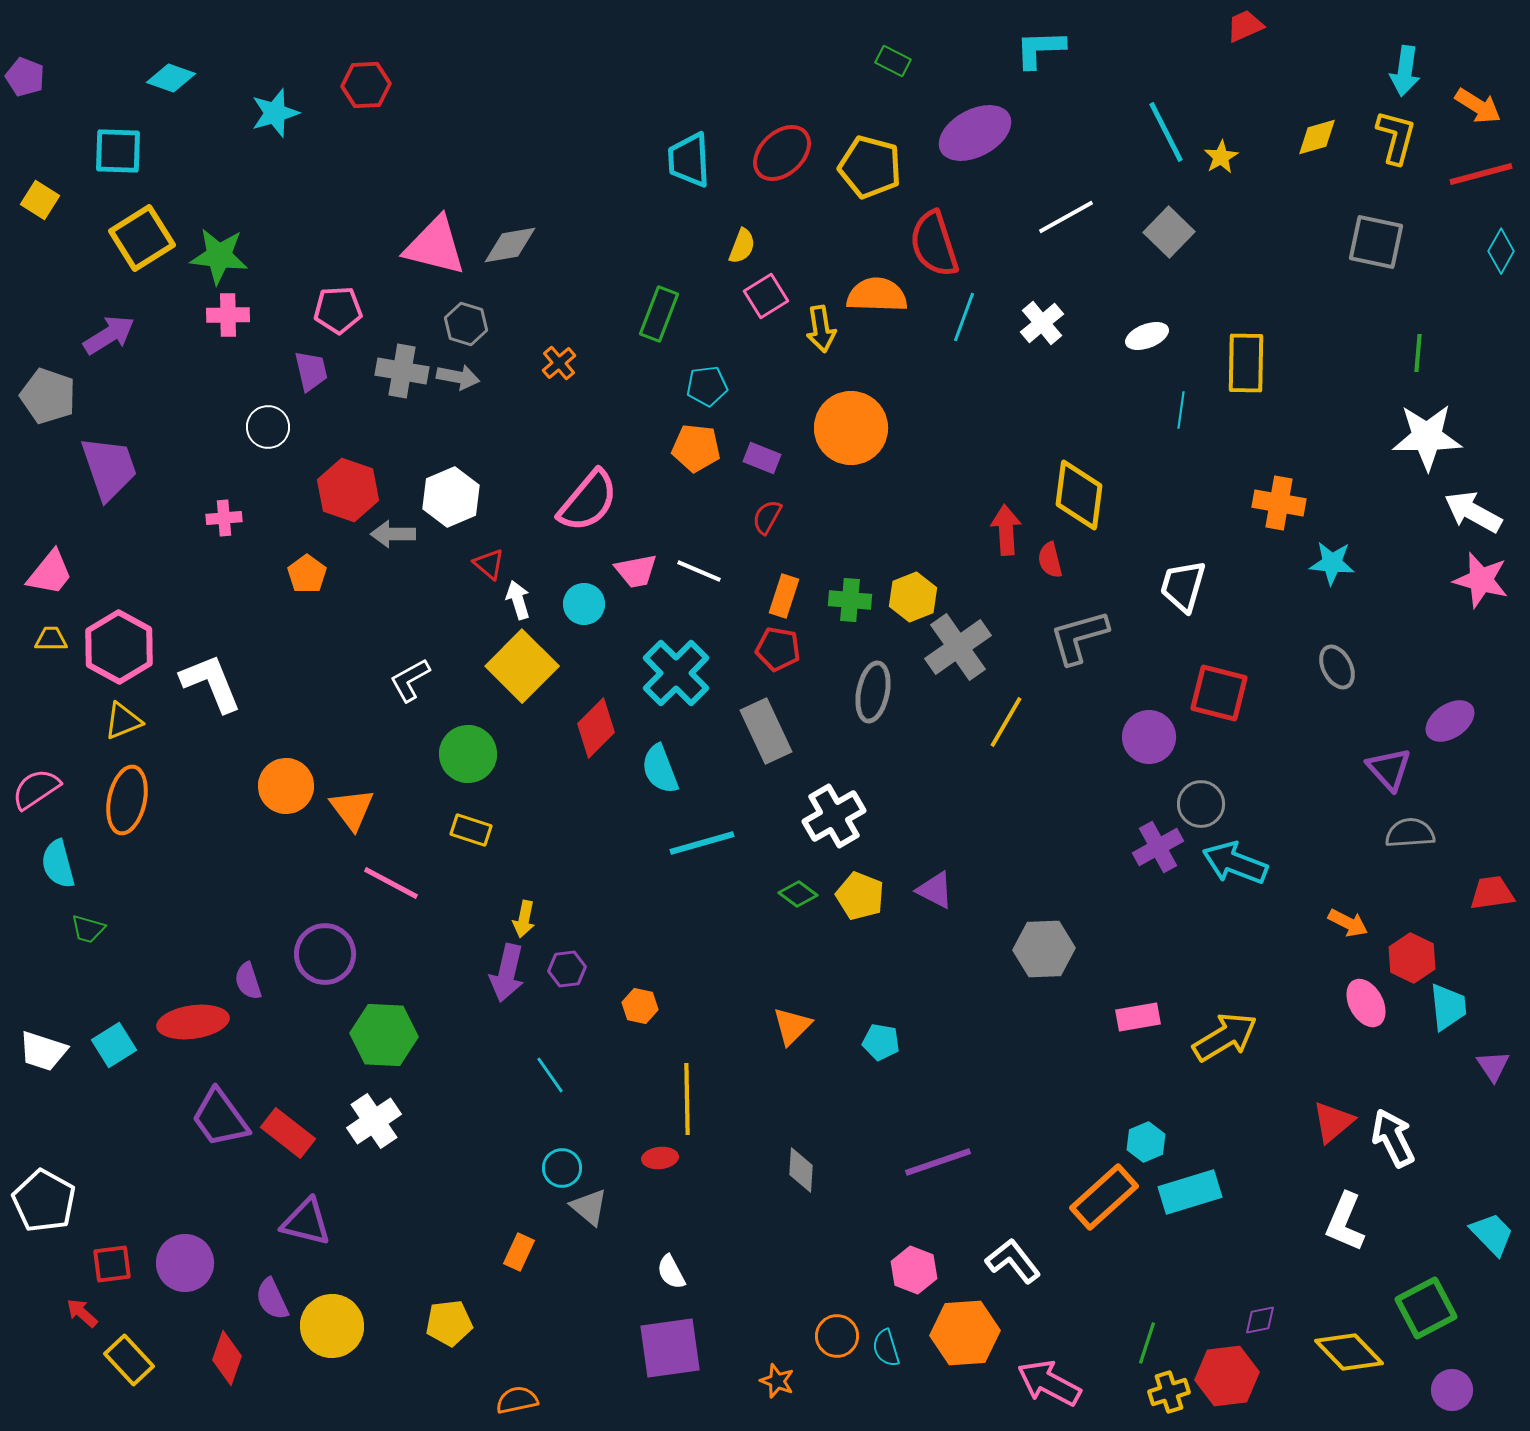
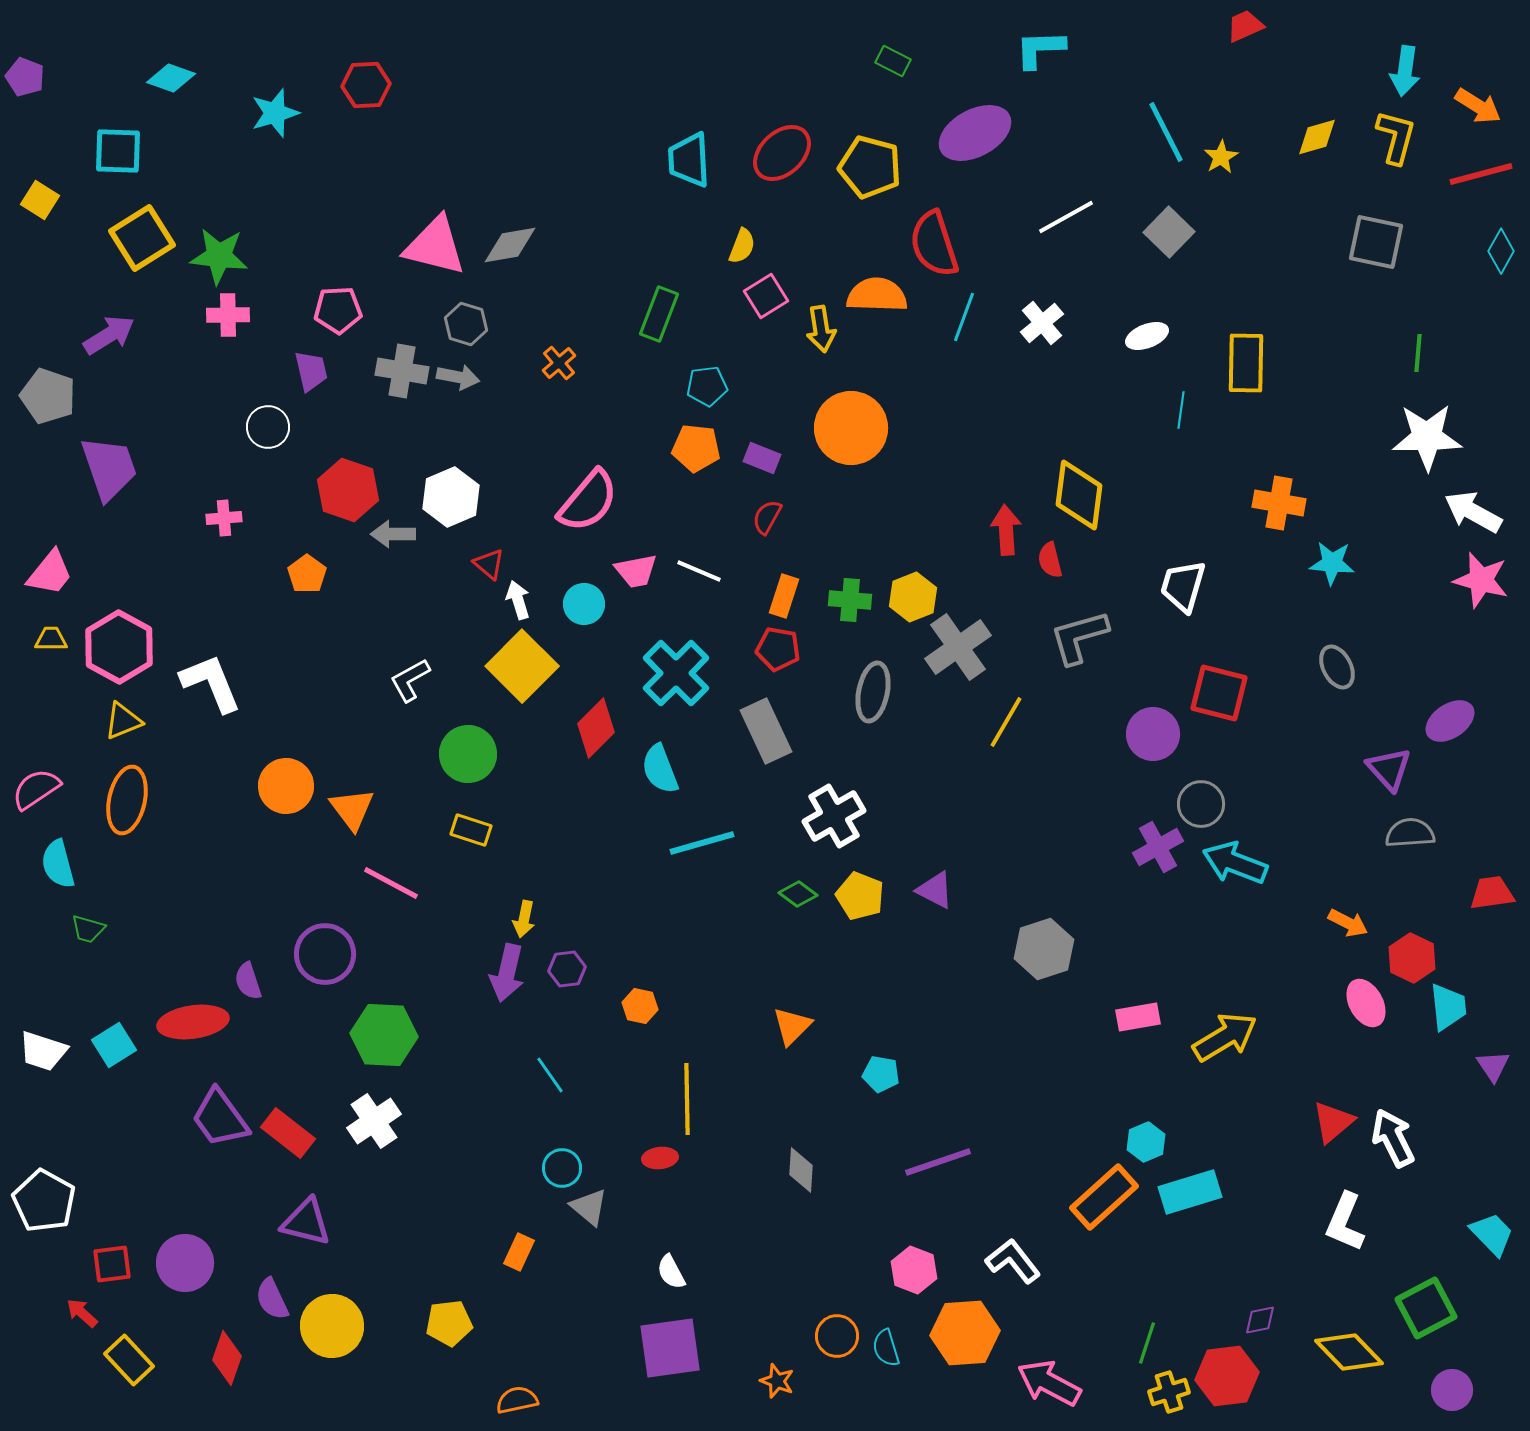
purple circle at (1149, 737): moved 4 px right, 3 px up
gray hexagon at (1044, 949): rotated 16 degrees counterclockwise
cyan pentagon at (881, 1042): moved 32 px down
